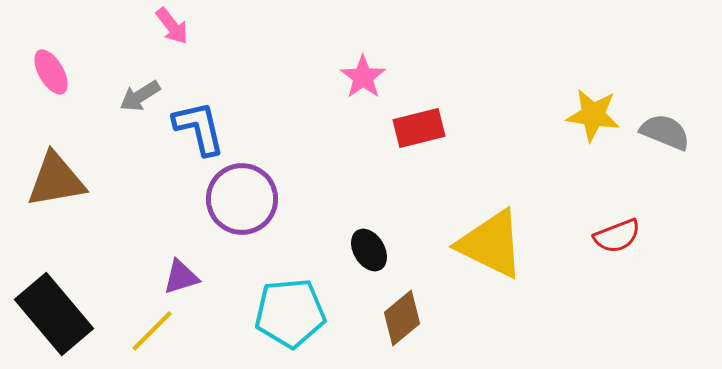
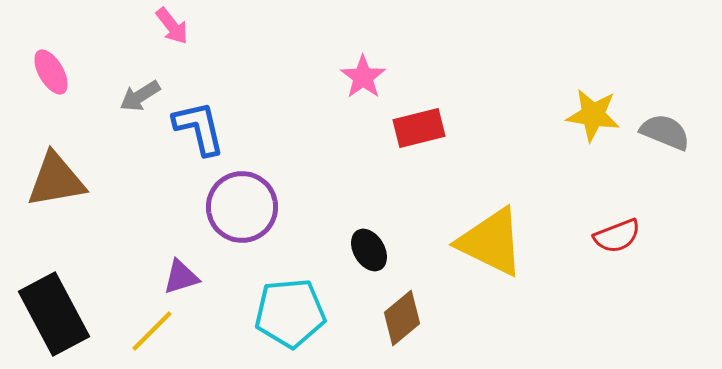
purple circle: moved 8 px down
yellow triangle: moved 2 px up
black rectangle: rotated 12 degrees clockwise
